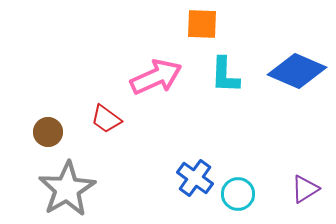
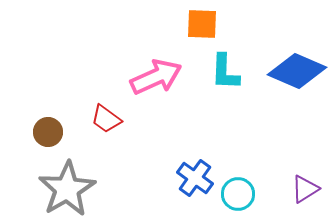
cyan L-shape: moved 3 px up
